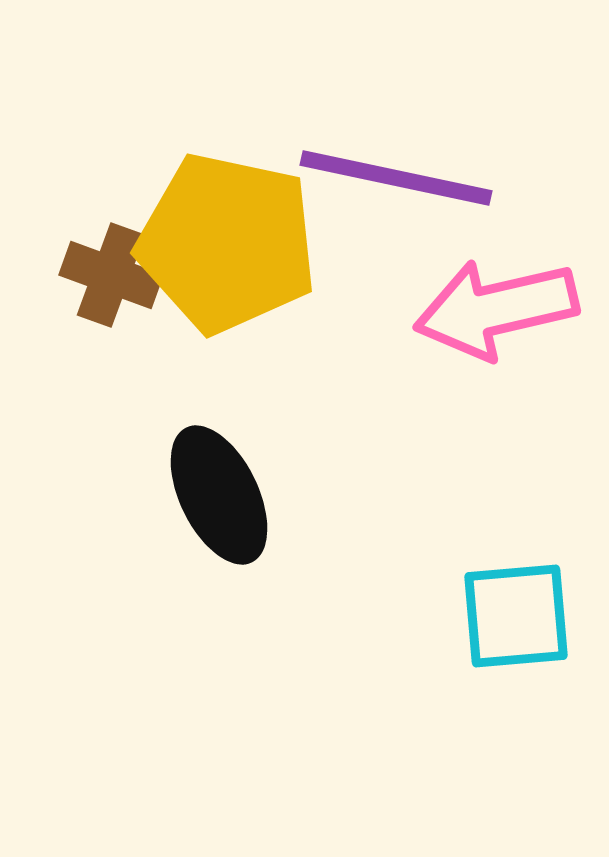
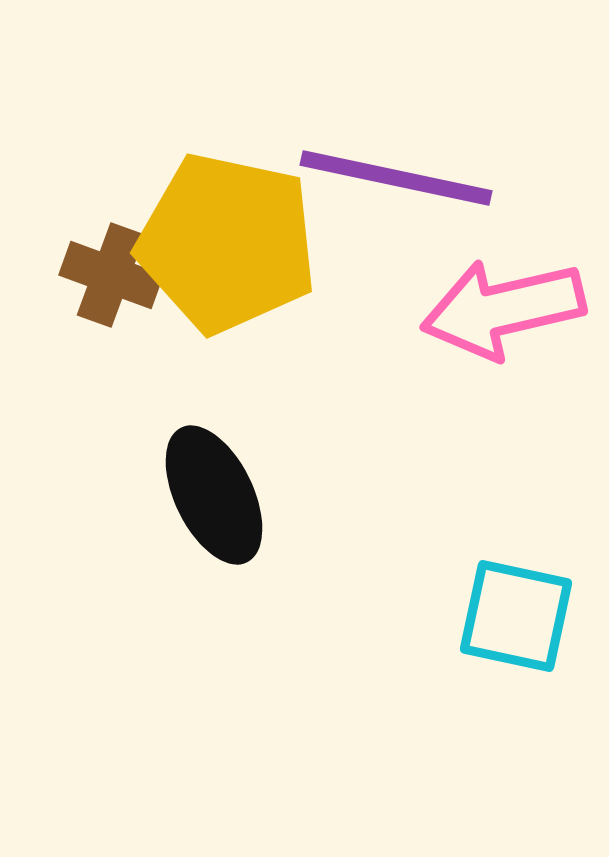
pink arrow: moved 7 px right
black ellipse: moved 5 px left
cyan square: rotated 17 degrees clockwise
